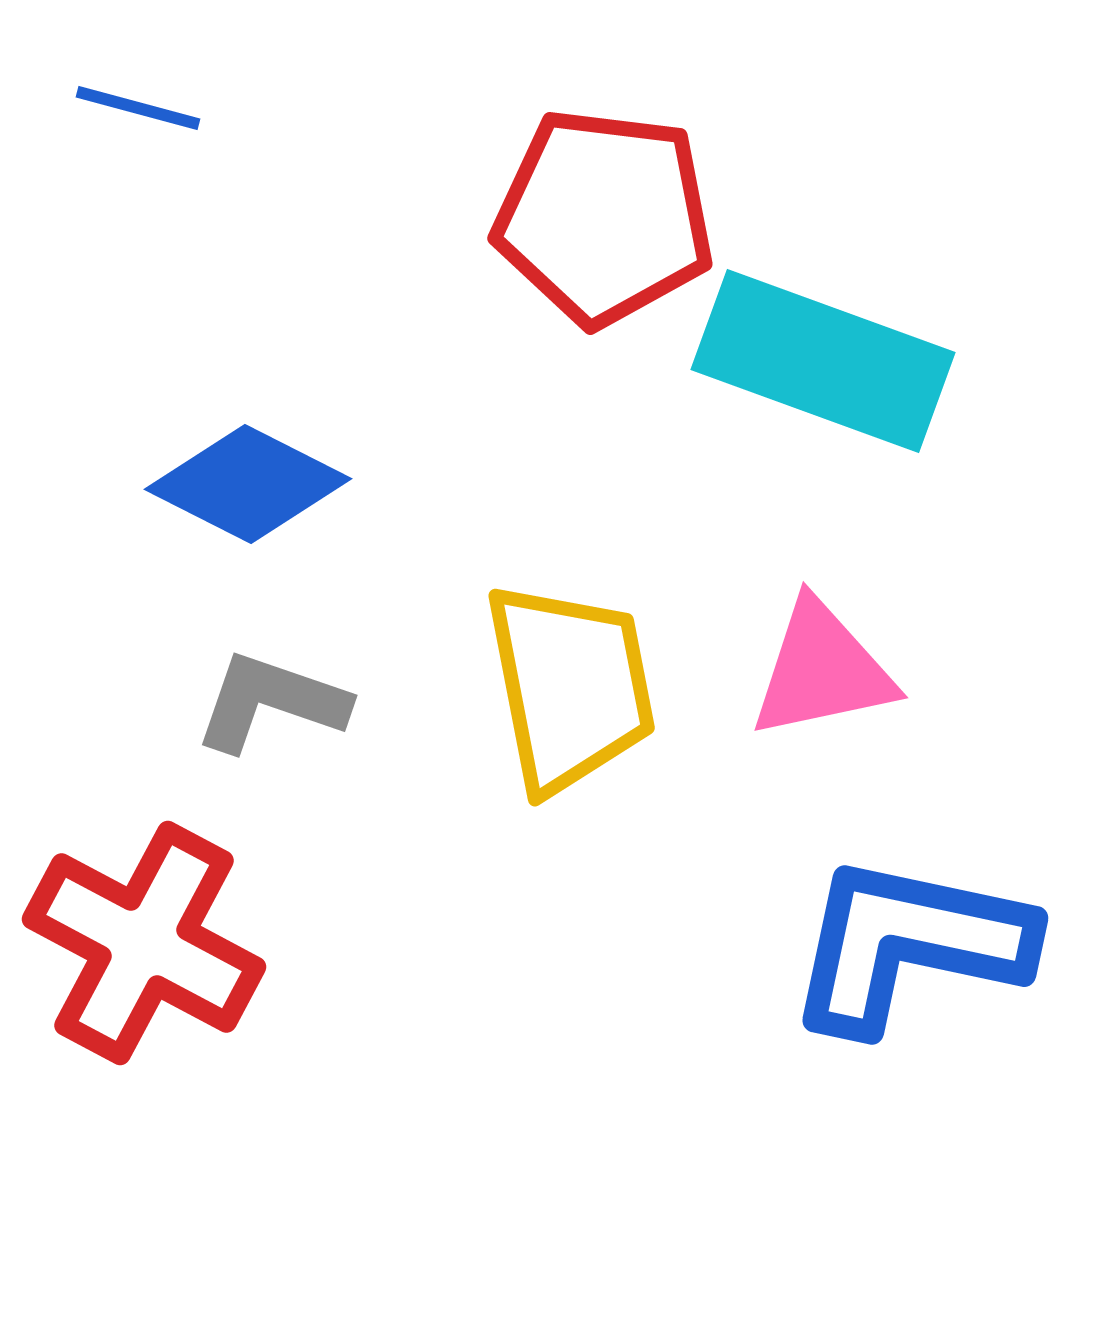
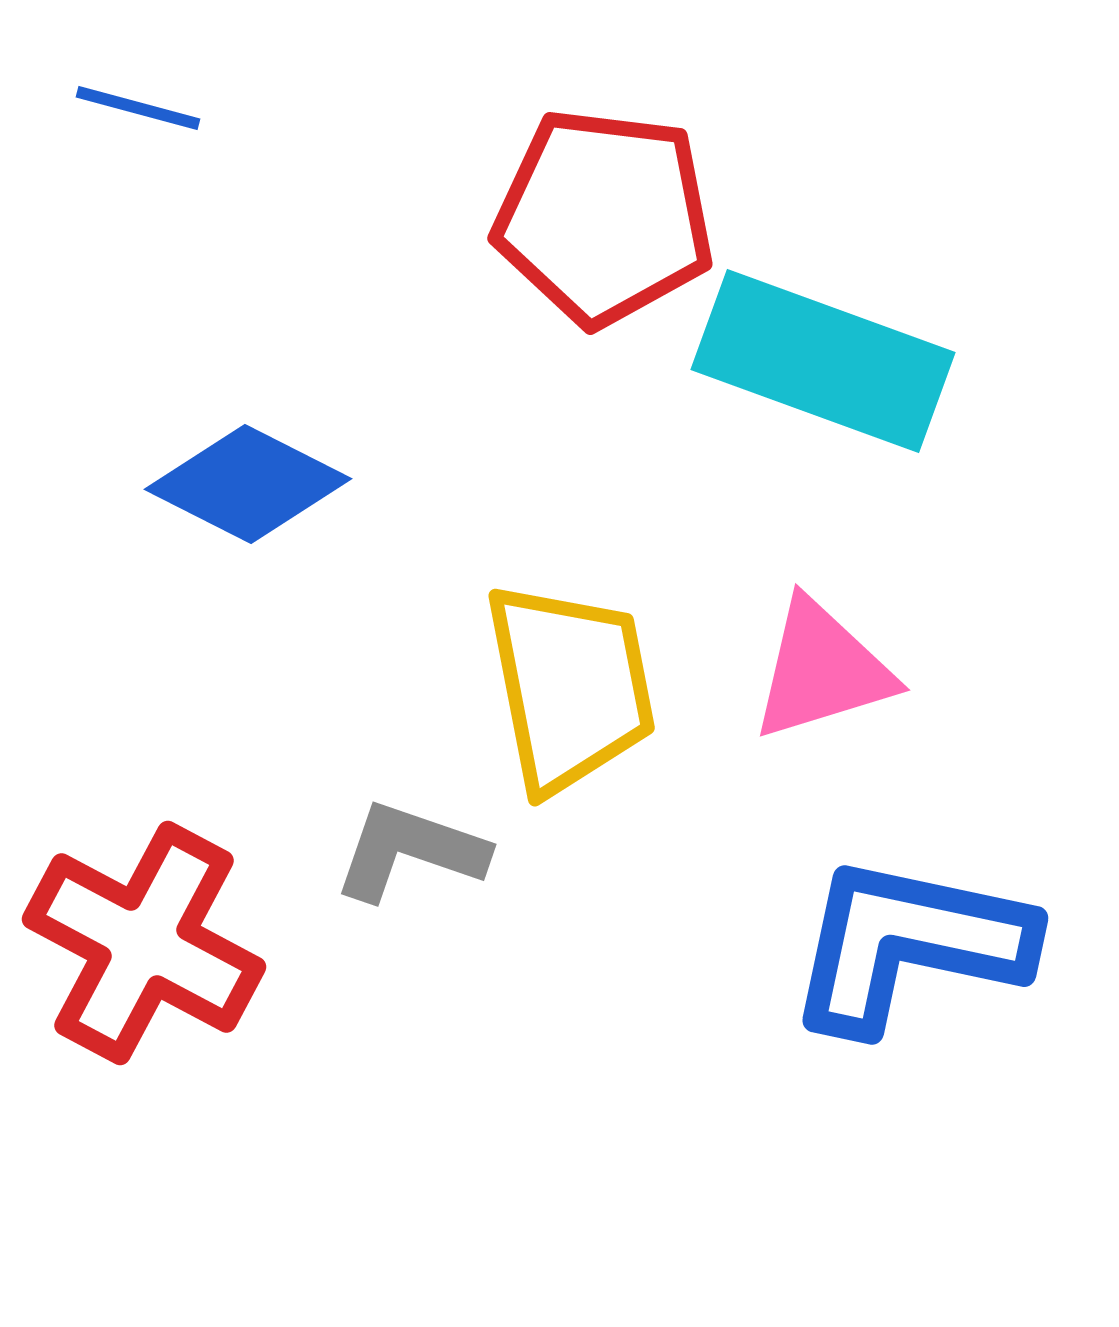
pink triangle: rotated 5 degrees counterclockwise
gray L-shape: moved 139 px right, 149 px down
